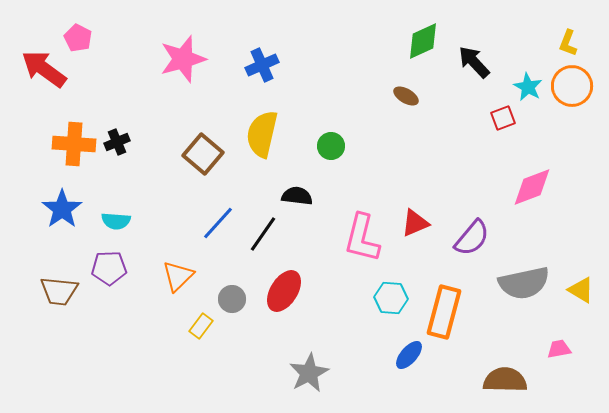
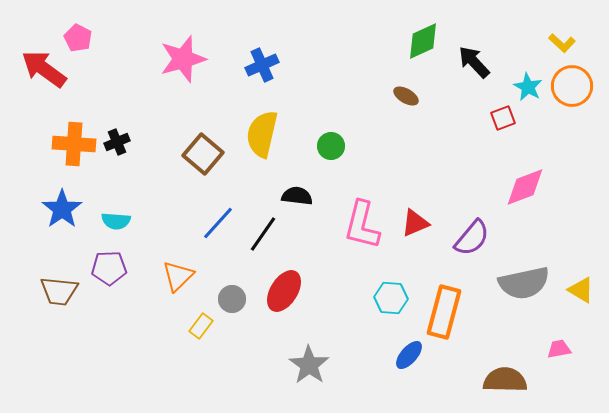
yellow L-shape: moved 6 px left; rotated 68 degrees counterclockwise
pink diamond: moved 7 px left
pink L-shape: moved 13 px up
gray star: moved 8 px up; rotated 9 degrees counterclockwise
